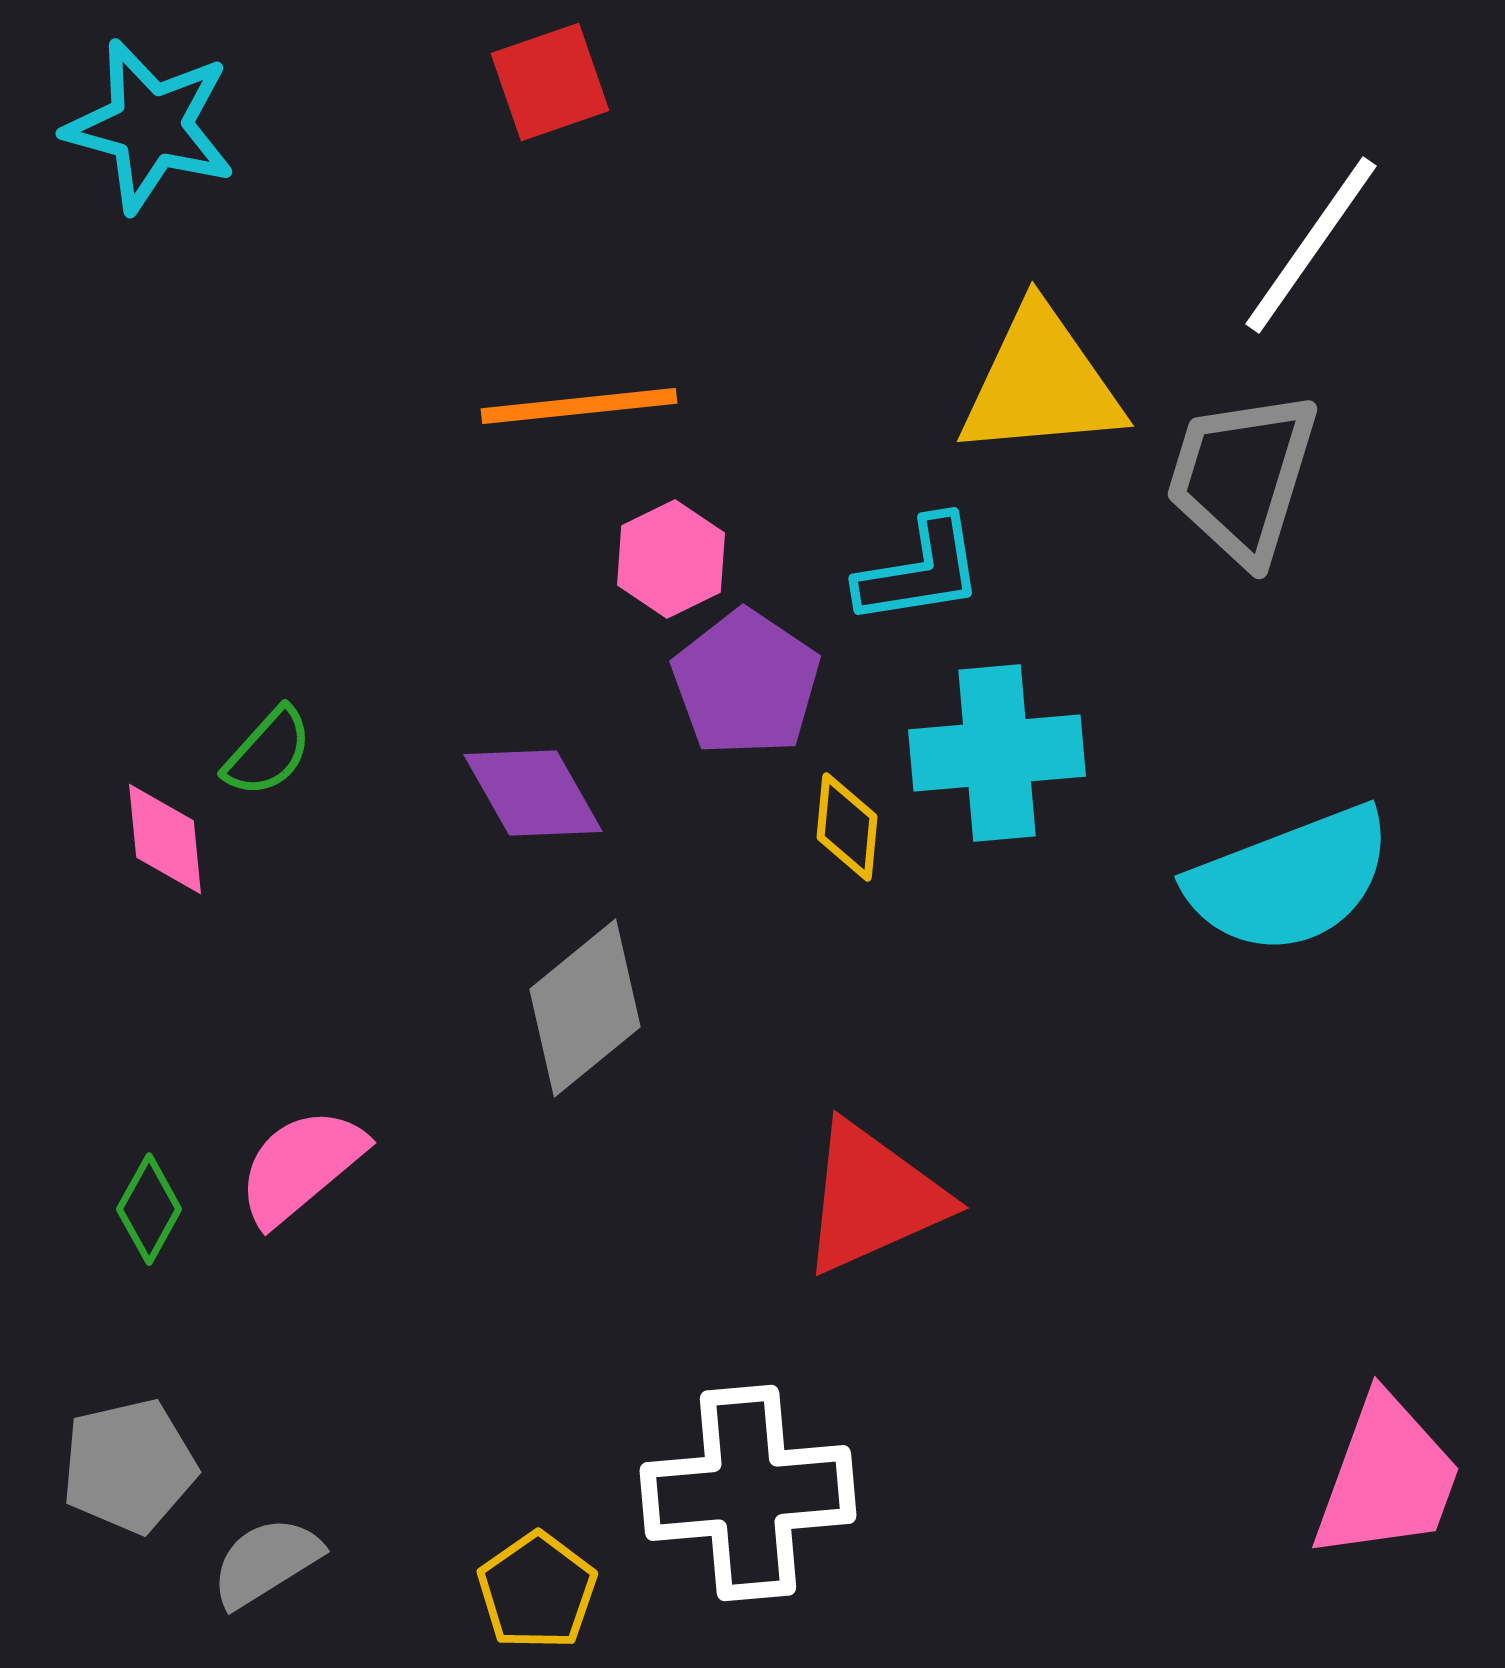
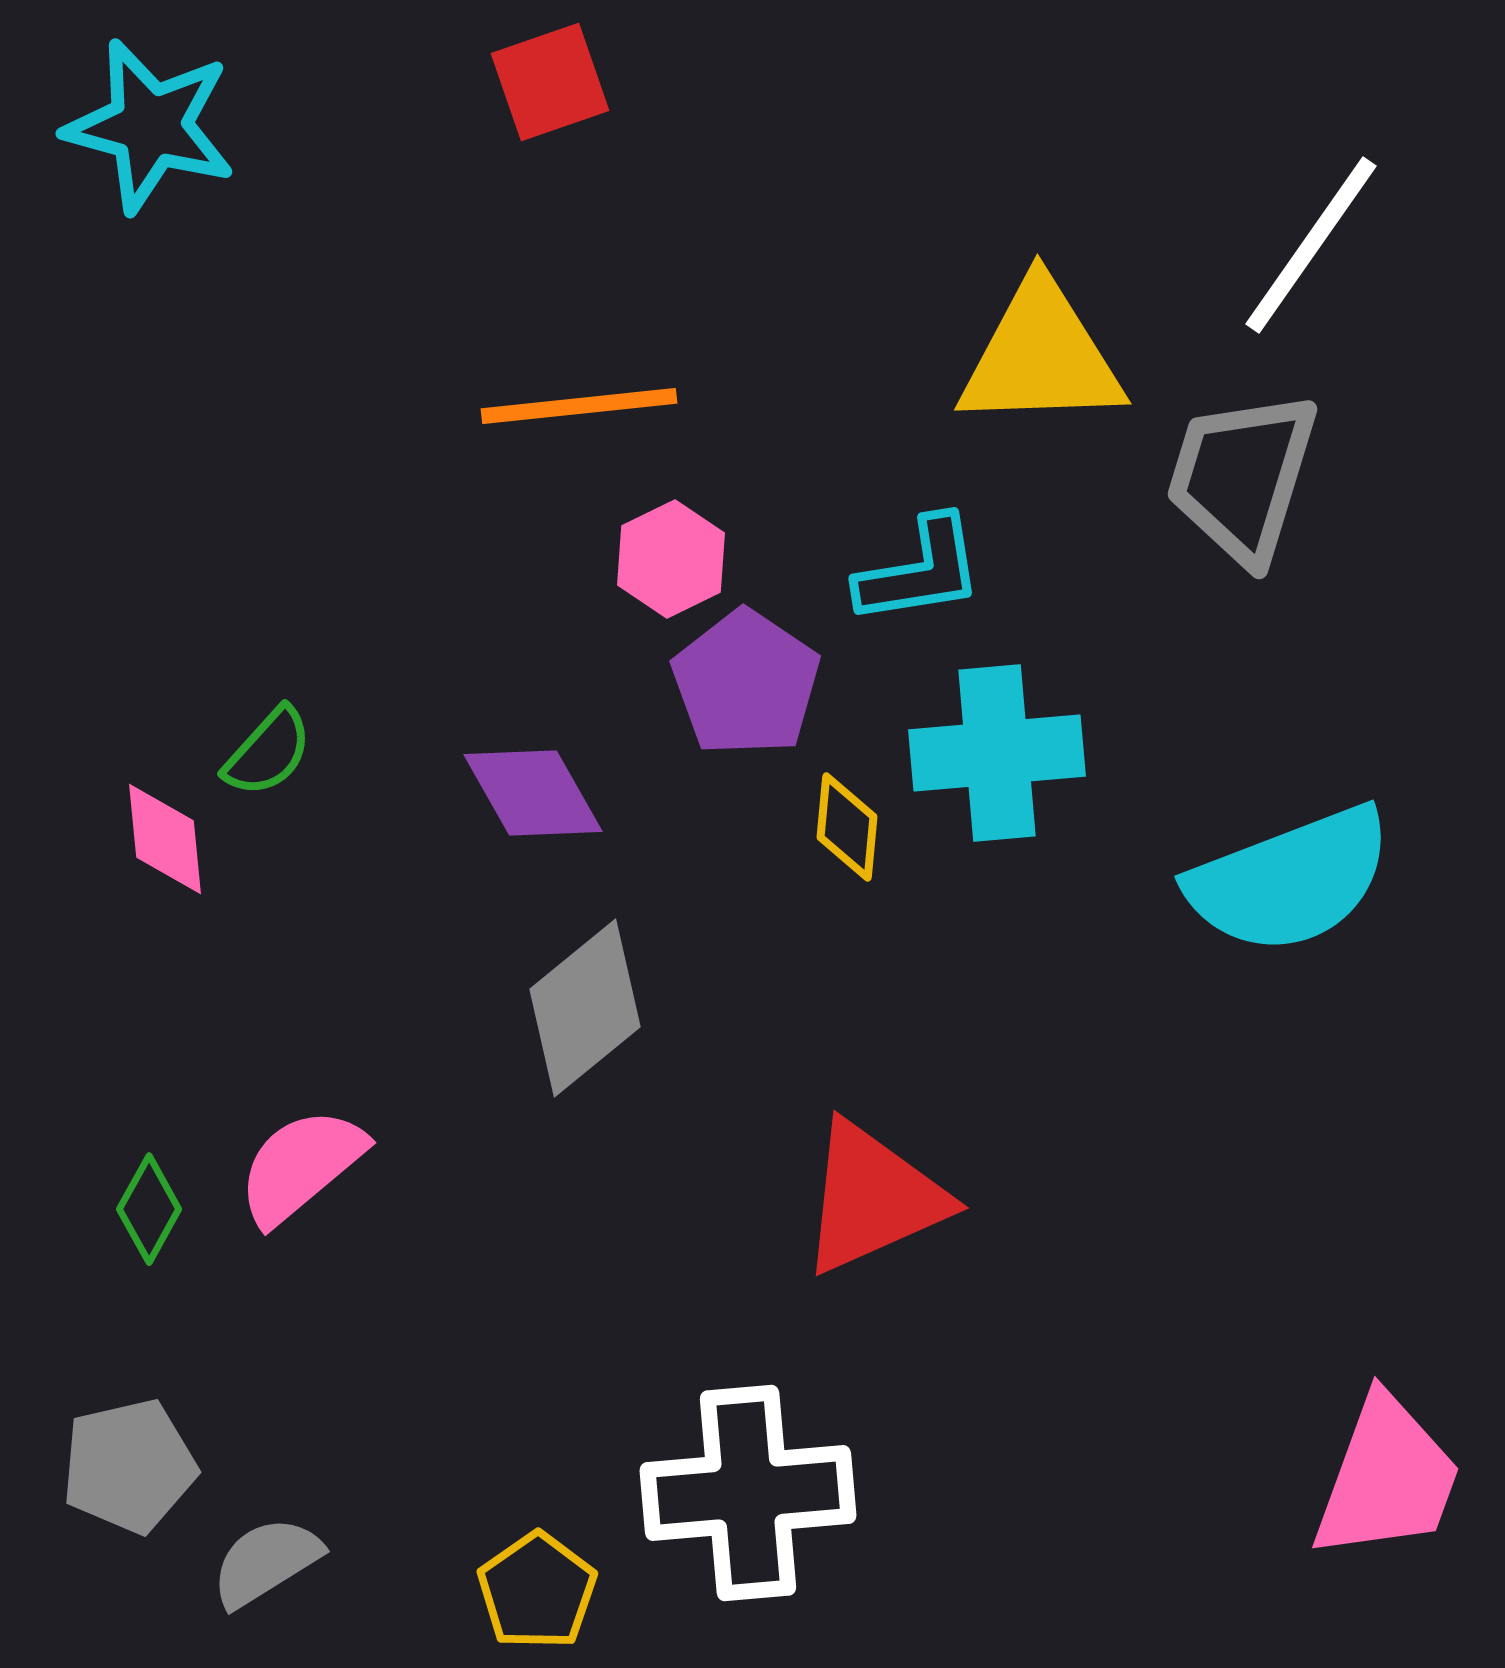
yellow triangle: moved 27 px up; rotated 3 degrees clockwise
